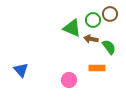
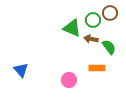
brown circle: moved 1 px up
